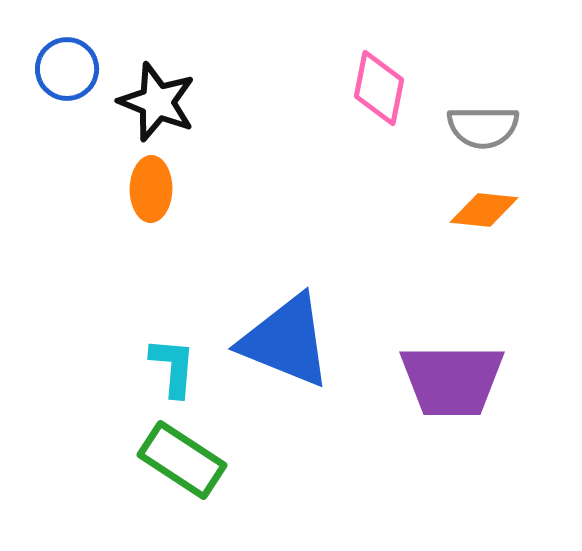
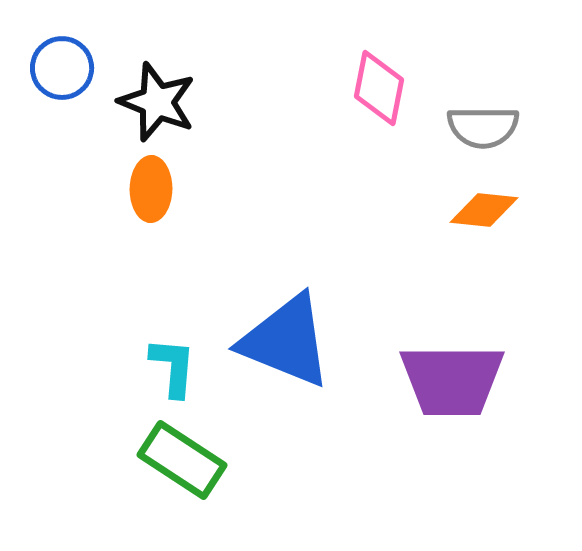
blue circle: moved 5 px left, 1 px up
